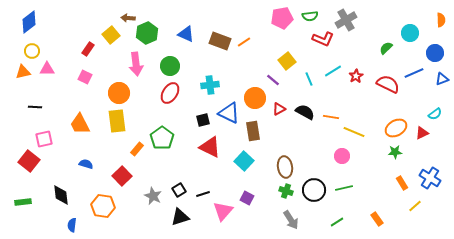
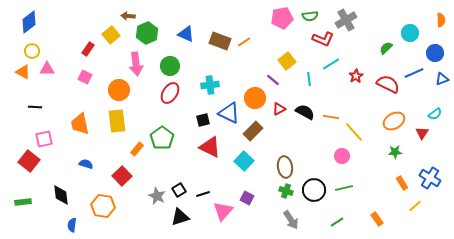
brown arrow at (128, 18): moved 2 px up
cyan line at (333, 71): moved 2 px left, 7 px up
orange triangle at (23, 72): rotated 42 degrees clockwise
cyan line at (309, 79): rotated 16 degrees clockwise
orange circle at (119, 93): moved 3 px up
orange trapezoid at (80, 124): rotated 15 degrees clockwise
orange ellipse at (396, 128): moved 2 px left, 7 px up
brown rectangle at (253, 131): rotated 54 degrees clockwise
yellow line at (354, 132): rotated 25 degrees clockwise
red triangle at (422, 133): rotated 32 degrees counterclockwise
gray star at (153, 196): moved 4 px right
